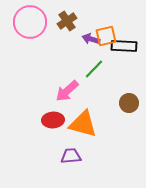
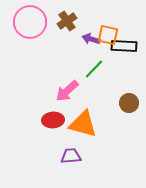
orange square: moved 2 px right, 1 px up; rotated 25 degrees clockwise
